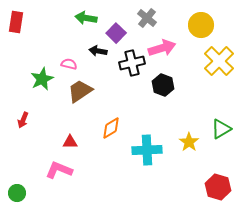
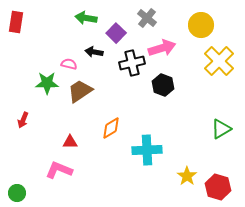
black arrow: moved 4 px left, 1 px down
green star: moved 5 px right, 4 px down; rotated 25 degrees clockwise
yellow star: moved 2 px left, 34 px down
